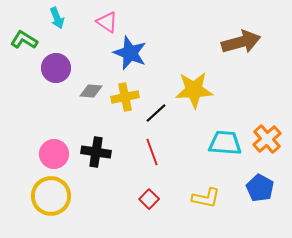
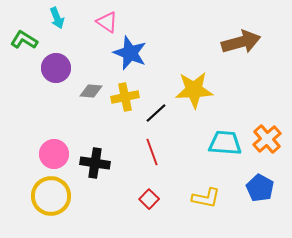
black cross: moved 1 px left, 11 px down
